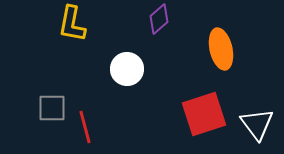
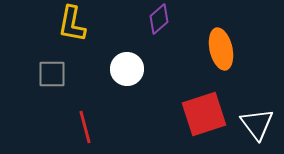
gray square: moved 34 px up
